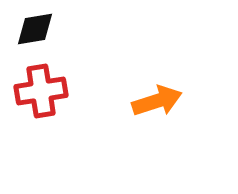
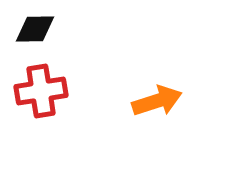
black diamond: rotated 9 degrees clockwise
